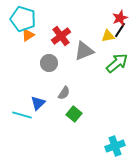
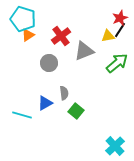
gray semicircle: rotated 40 degrees counterclockwise
blue triangle: moved 7 px right; rotated 14 degrees clockwise
green square: moved 2 px right, 3 px up
cyan cross: rotated 24 degrees counterclockwise
